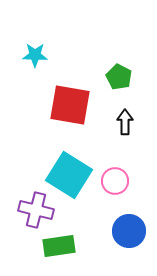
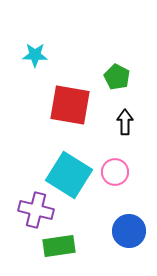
green pentagon: moved 2 px left
pink circle: moved 9 px up
